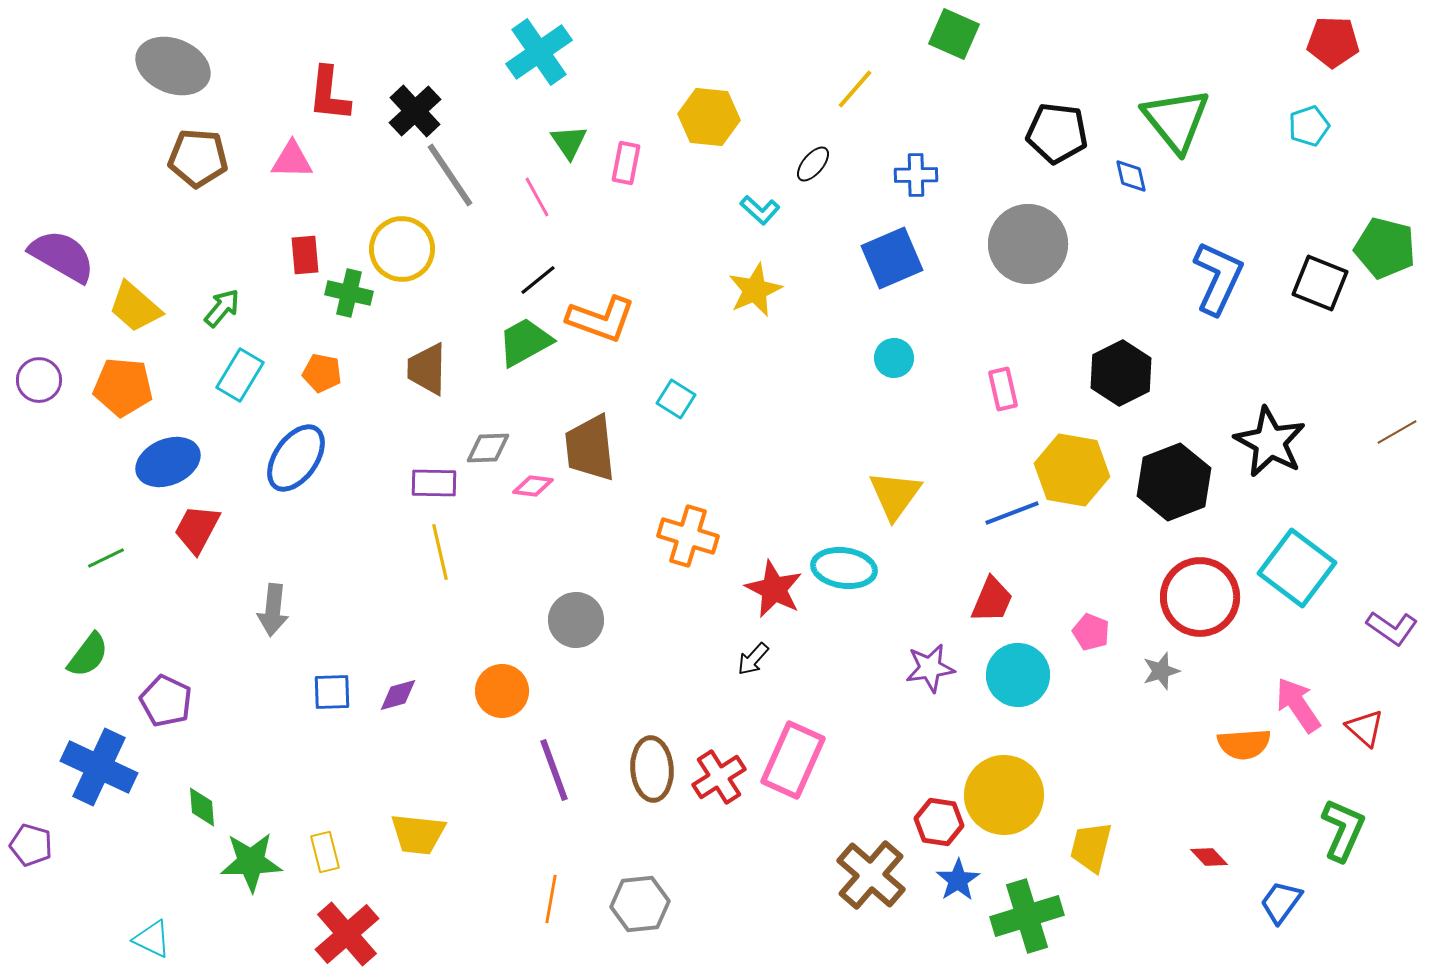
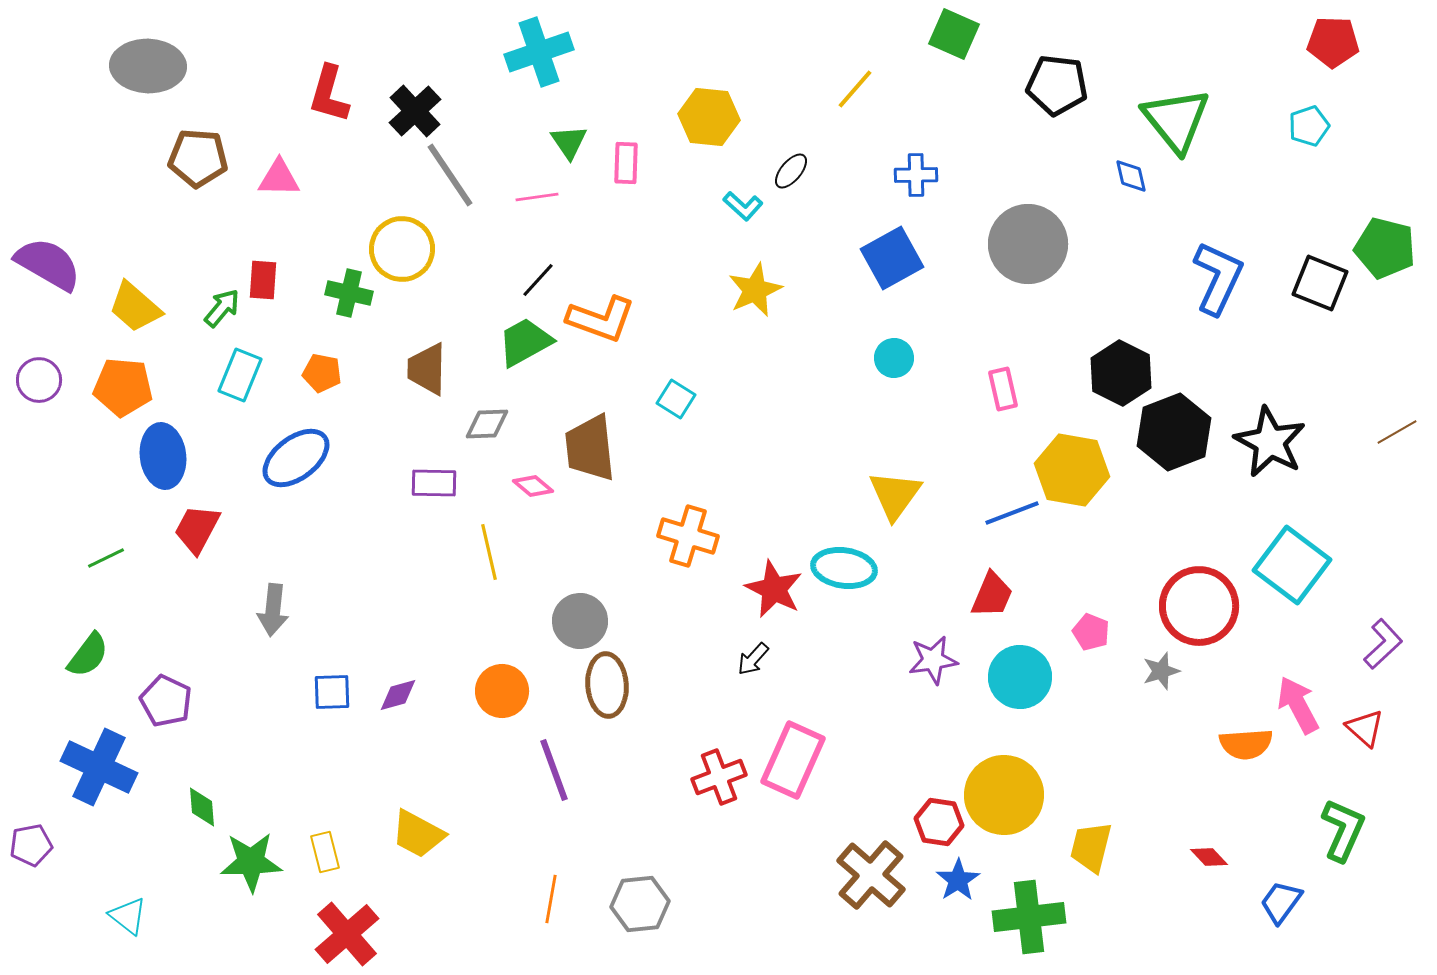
cyan cross at (539, 52): rotated 16 degrees clockwise
gray ellipse at (173, 66): moved 25 px left; rotated 20 degrees counterclockwise
red L-shape at (329, 94): rotated 10 degrees clockwise
black pentagon at (1057, 133): moved 48 px up
pink triangle at (292, 160): moved 13 px left, 18 px down
pink rectangle at (626, 163): rotated 9 degrees counterclockwise
black ellipse at (813, 164): moved 22 px left, 7 px down
pink line at (537, 197): rotated 69 degrees counterclockwise
cyan L-shape at (760, 210): moved 17 px left, 4 px up
red rectangle at (305, 255): moved 42 px left, 25 px down; rotated 9 degrees clockwise
purple semicircle at (62, 256): moved 14 px left, 8 px down
blue square at (892, 258): rotated 6 degrees counterclockwise
black line at (538, 280): rotated 9 degrees counterclockwise
black hexagon at (1121, 373): rotated 6 degrees counterclockwise
cyan rectangle at (240, 375): rotated 9 degrees counterclockwise
gray diamond at (488, 448): moved 1 px left, 24 px up
blue ellipse at (296, 458): rotated 18 degrees clockwise
blue ellipse at (168, 462): moved 5 px left, 6 px up; rotated 74 degrees counterclockwise
black hexagon at (1174, 482): moved 50 px up
pink diamond at (533, 486): rotated 33 degrees clockwise
yellow line at (440, 552): moved 49 px right
cyan square at (1297, 568): moved 5 px left, 3 px up
red circle at (1200, 597): moved 1 px left, 9 px down
red trapezoid at (992, 600): moved 5 px up
gray circle at (576, 620): moved 4 px right, 1 px down
purple L-shape at (1392, 628): moved 9 px left, 16 px down; rotated 78 degrees counterclockwise
purple star at (930, 668): moved 3 px right, 8 px up
cyan circle at (1018, 675): moved 2 px right, 2 px down
pink arrow at (1298, 705): rotated 6 degrees clockwise
orange semicircle at (1244, 744): moved 2 px right
brown ellipse at (652, 769): moved 45 px left, 84 px up
red cross at (719, 777): rotated 12 degrees clockwise
yellow trapezoid at (418, 834): rotated 22 degrees clockwise
purple pentagon at (31, 845): rotated 27 degrees counterclockwise
green cross at (1027, 916): moved 2 px right, 1 px down; rotated 10 degrees clockwise
cyan triangle at (152, 939): moved 24 px left, 23 px up; rotated 12 degrees clockwise
